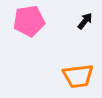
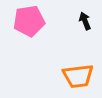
black arrow: rotated 60 degrees counterclockwise
